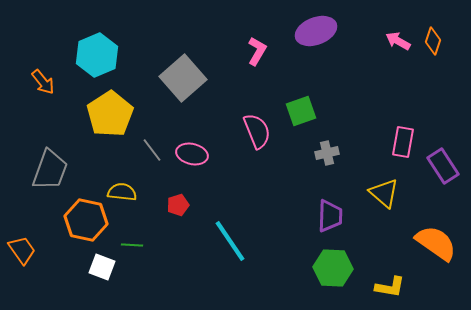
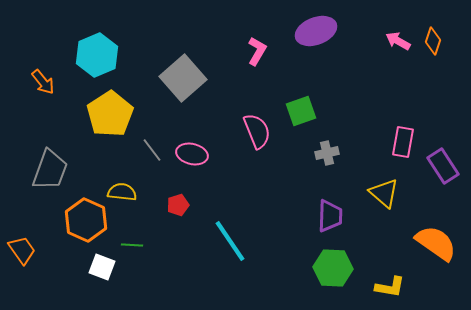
orange hexagon: rotated 12 degrees clockwise
